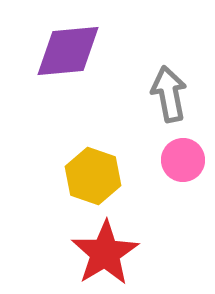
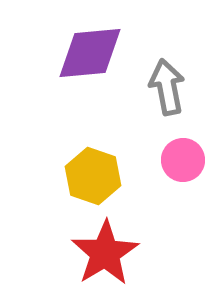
purple diamond: moved 22 px right, 2 px down
gray arrow: moved 2 px left, 7 px up
